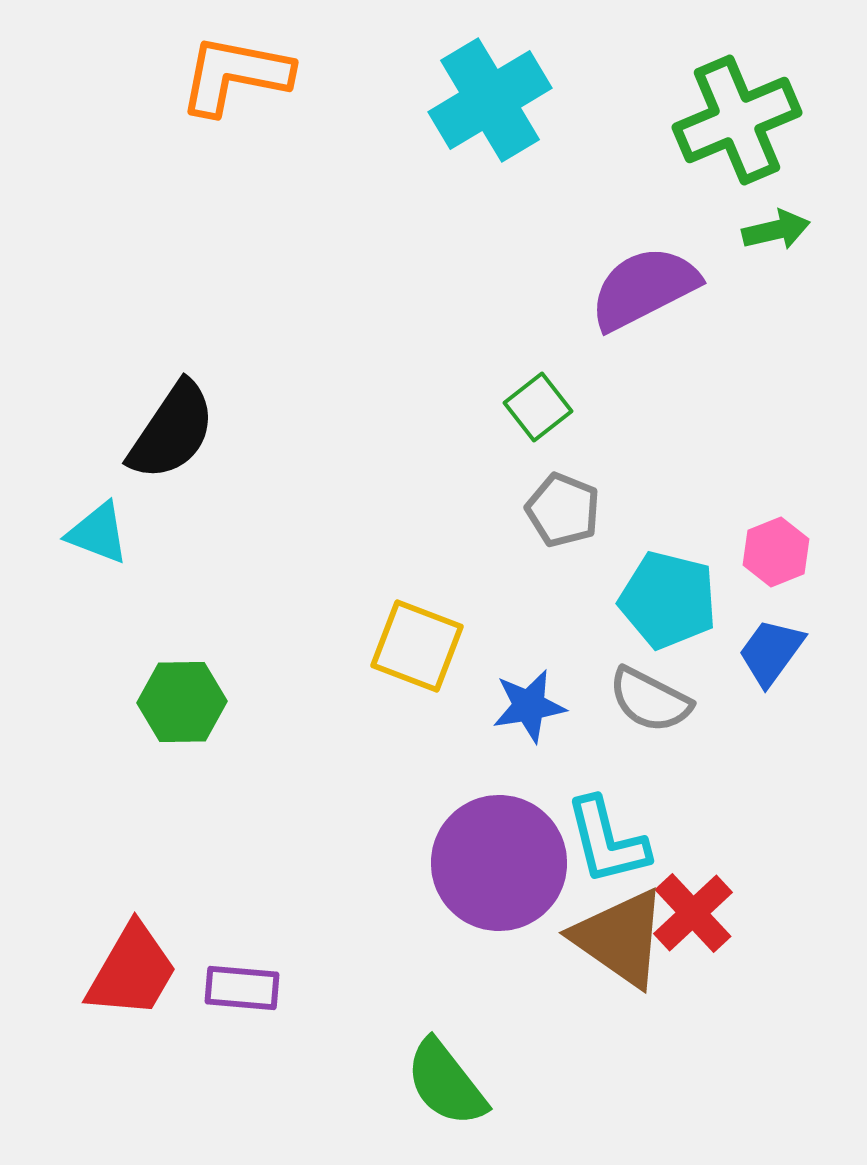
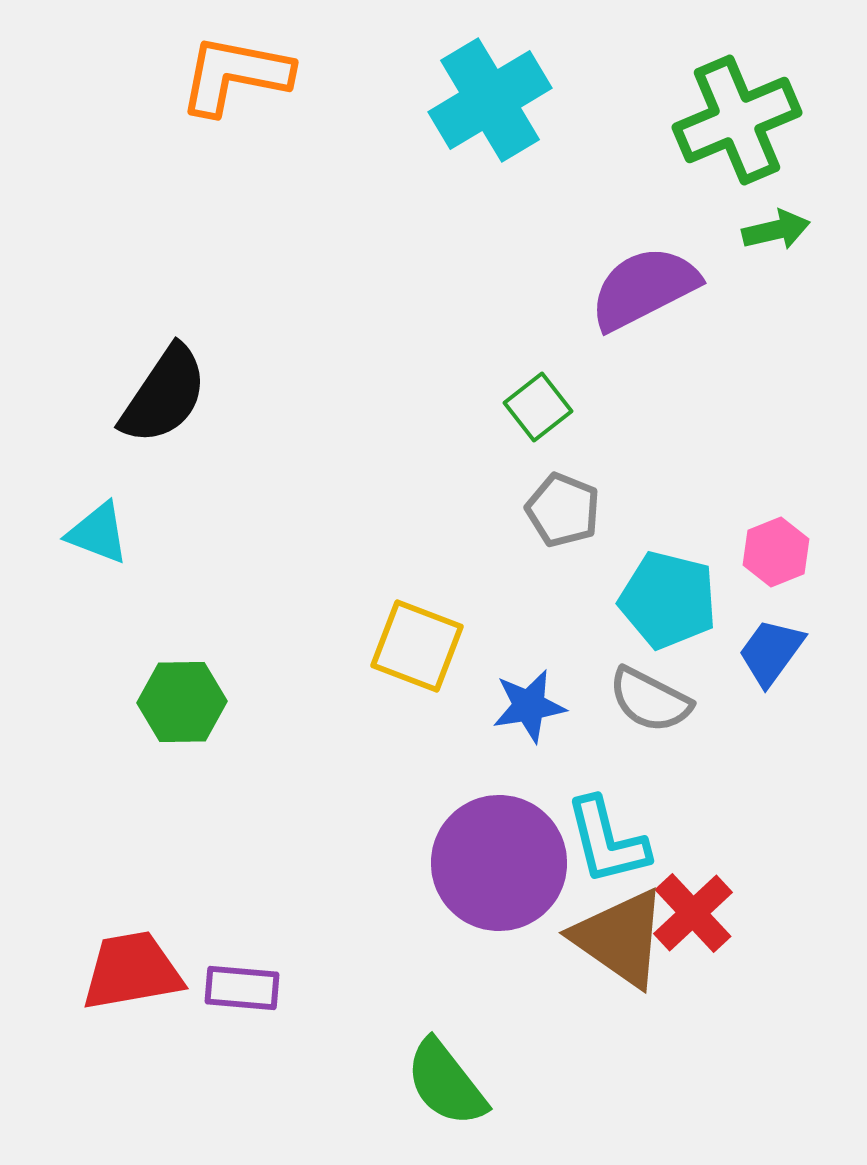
black semicircle: moved 8 px left, 36 px up
red trapezoid: rotated 130 degrees counterclockwise
